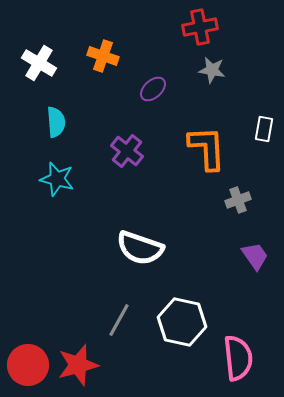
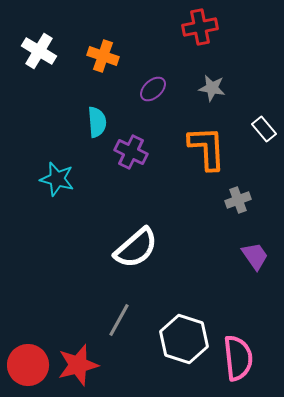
white cross: moved 12 px up
gray star: moved 18 px down
cyan semicircle: moved 41 px right
white rectangle: rotated 50 degrees counterclockwise
purple cross: moved 4 px right, 1 px down; rotated 12 degrees counterclockwise
white semicircle: moved 4 px left; rotated 60 degrees counterclockwise
white hexagon: moved 2 px right, 17 px down; rotated 6 degrees clockwise
